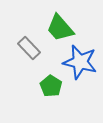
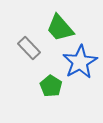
blue star: rotated 28 degrees clockwise
